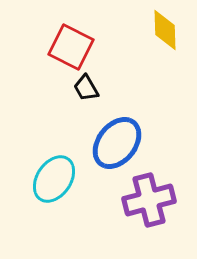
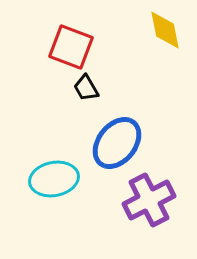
yellow diamond: rotated 9 degrees counterclockwise
red square: rotated 6 degrees counterclockwise
cyan ellipse: rotated 45 degrees clockwise
purple cross: rotated 12 degrees counterclockwise
